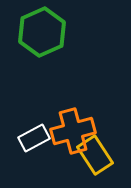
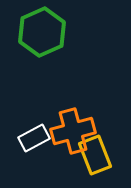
yellow rectangle: rotated 12 degrees clockwise
